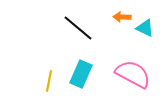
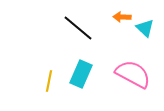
cyan triangle: rotated 18 degrees clockwise
